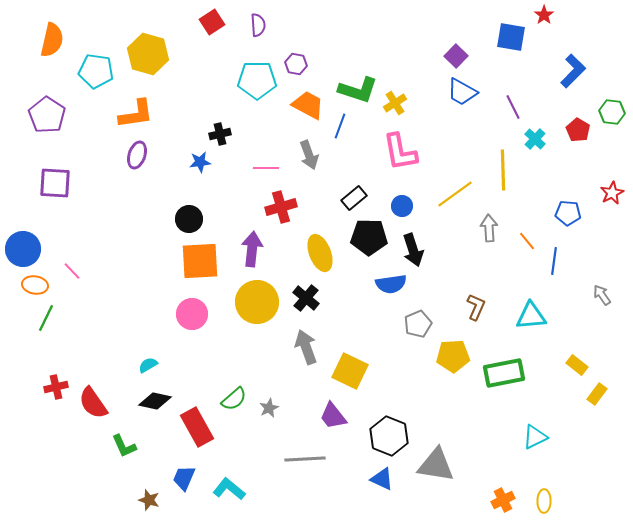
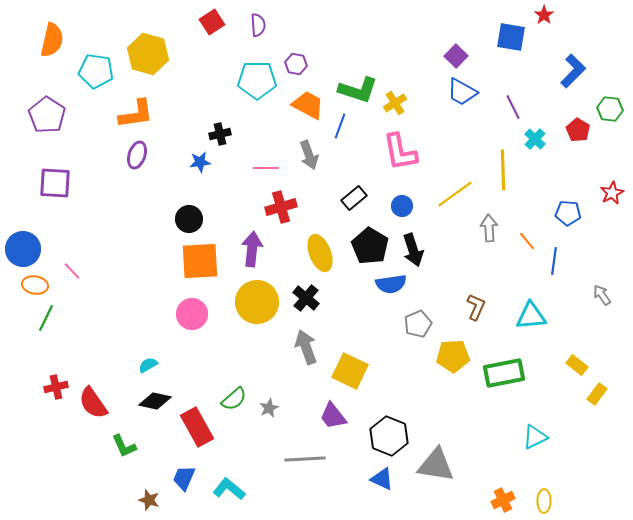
green hexagon at (612, 112): moved 2 px left, 3 px up
black pentagon at (369, 237): moved 1 px right, 9 px down; rotated 30 degrees clockwise
